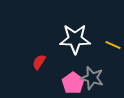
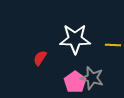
yellow line: rotated 21 degrees counterclockwise
red semicircle: moved 1 px right, 4 px up
pink pentagon: moved 2 px right, 1 px up
